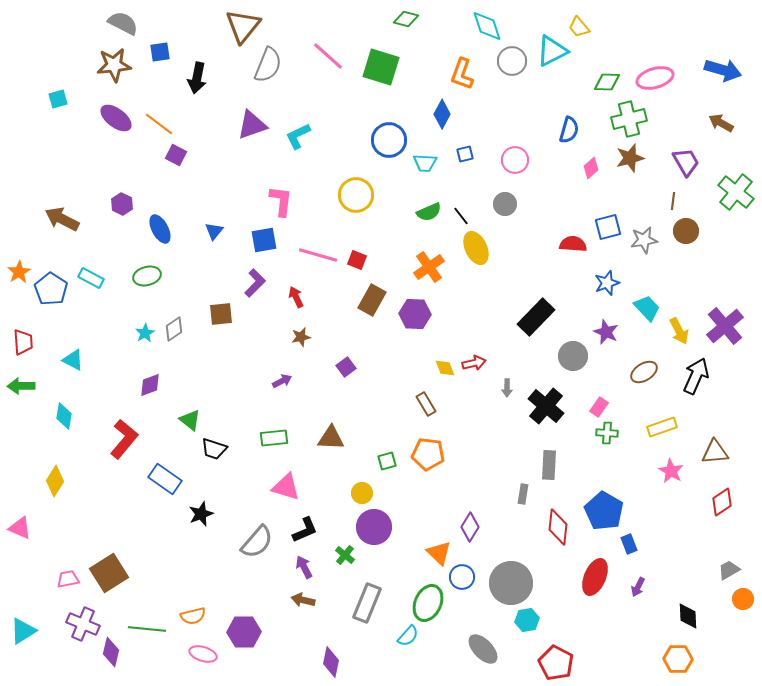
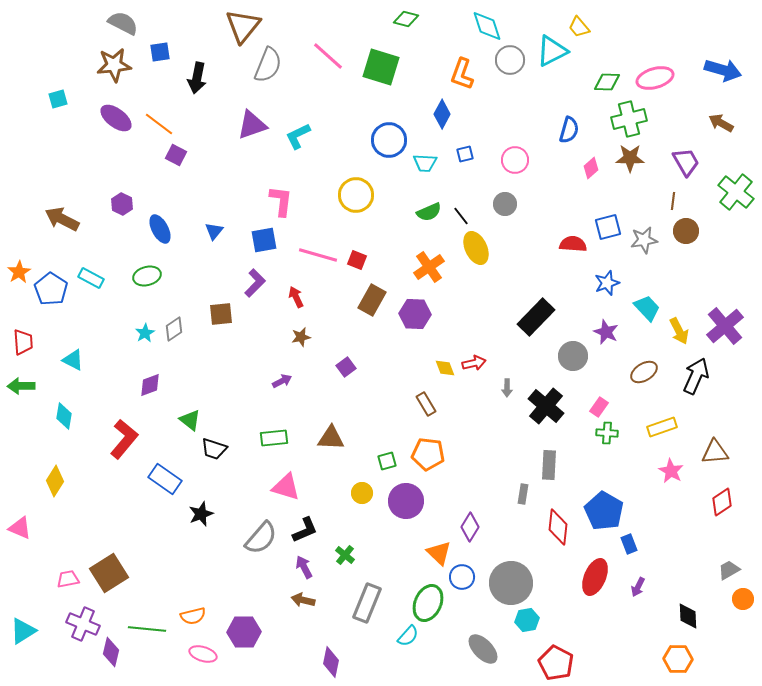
gray circle at (512, 61): moved 2 px left, 1 px up
brown star at (630, 158): rotated 16 degrees clockwise
purple circle at (374, 527): moved 32 px right, 26 px up
gray semicircle at (257, 542): moved 4 px right, 4 px up
